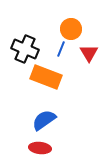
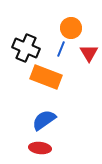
orange circle: moved 1 px up
black cross: moved 1 px right, 1 px up
